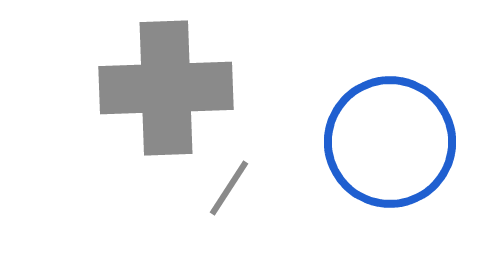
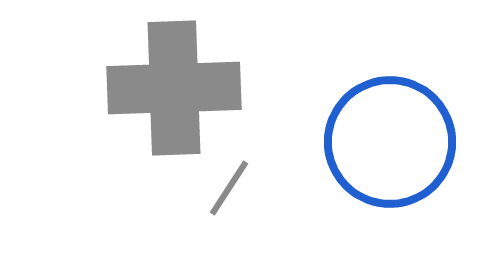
gray cross: moved 8 px right
